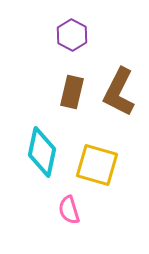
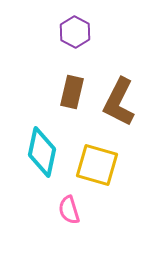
purple hexagon: moved 3 px right, 3 px up
brown L-shape: moved 10 px down
